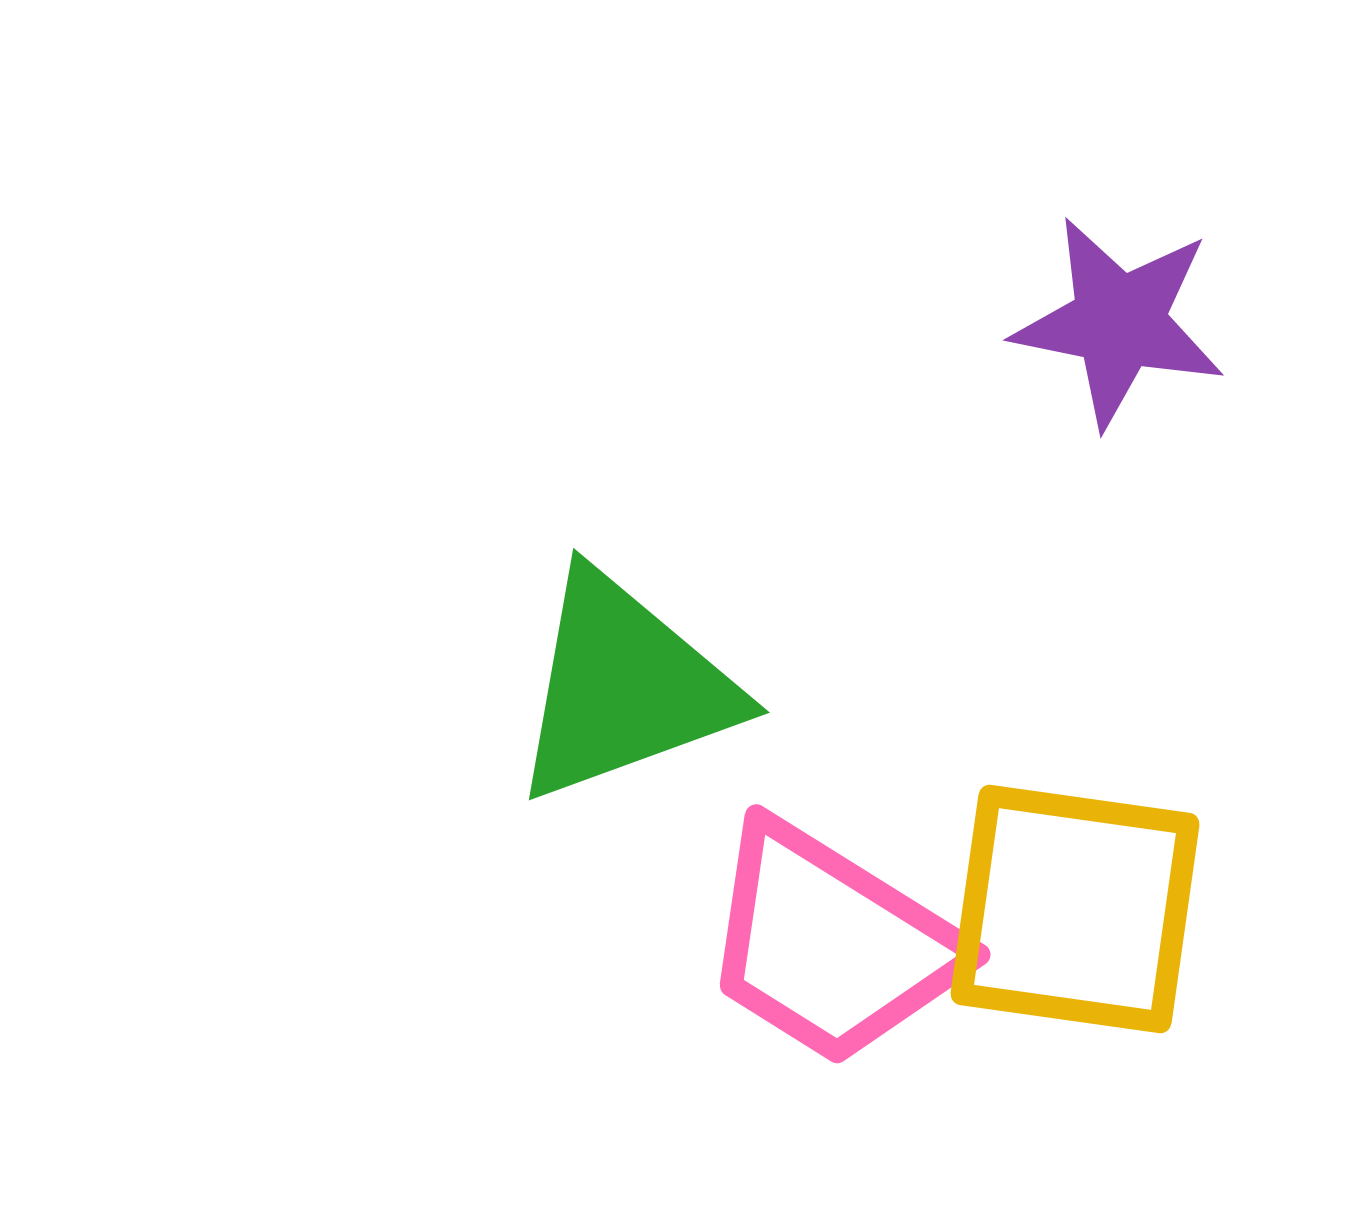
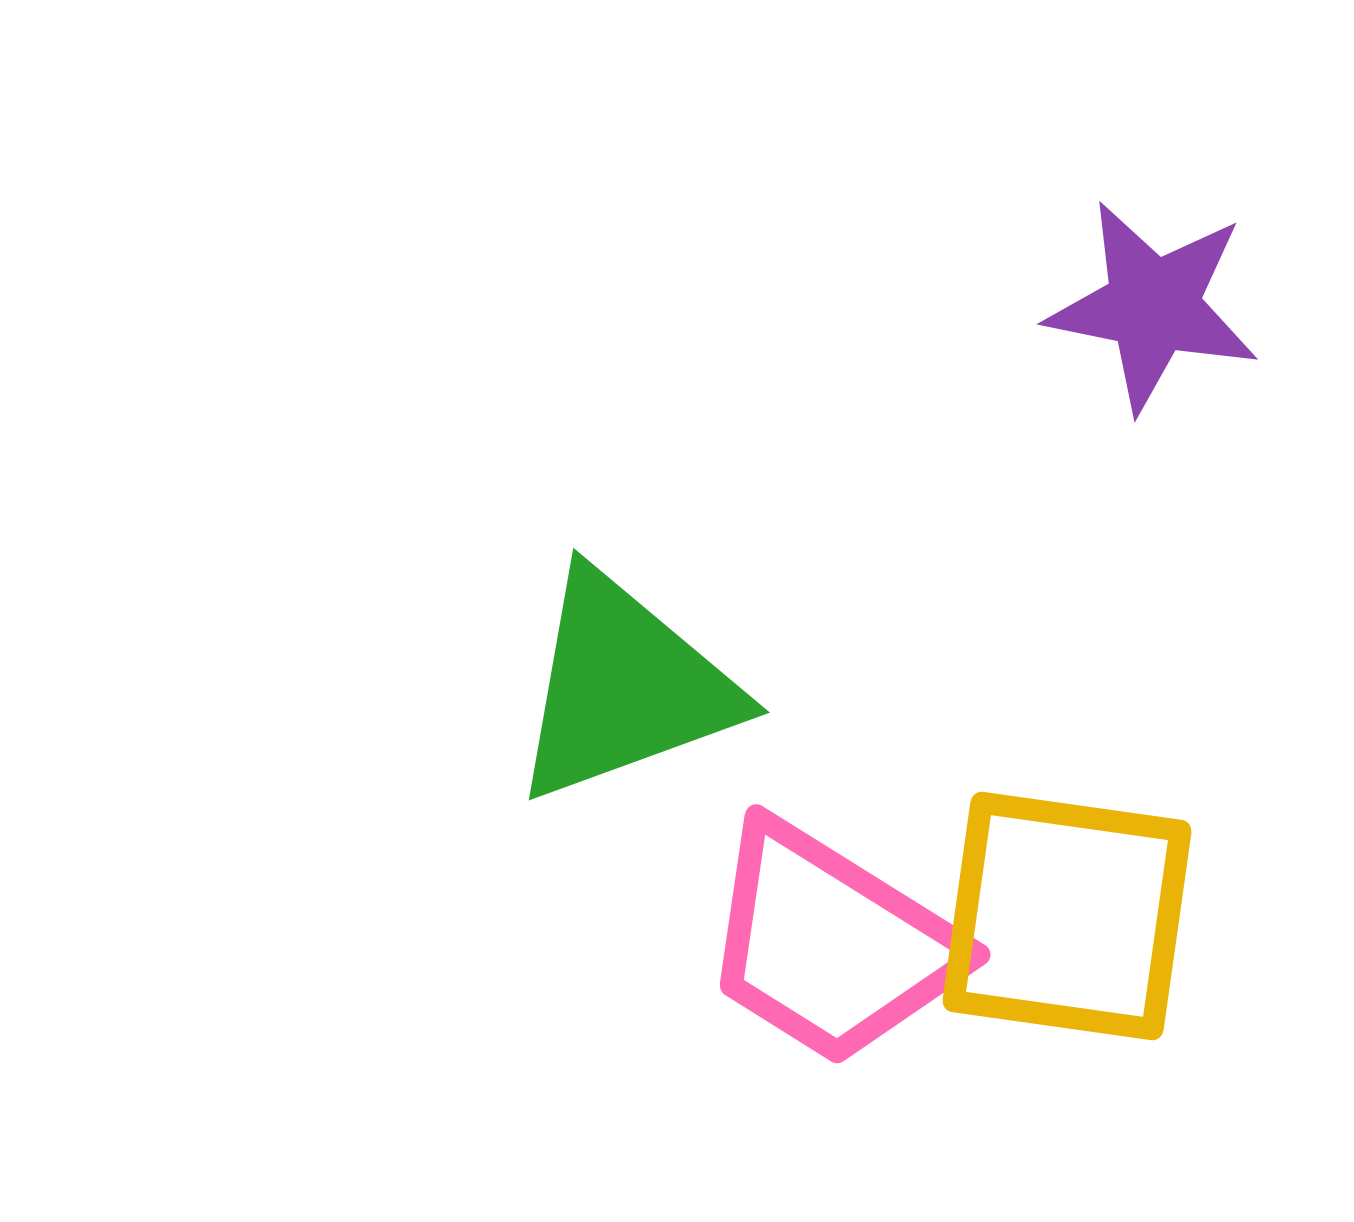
purple star: moved 34 px right, 16 px up
yellow square: moved 8 px left, 7 px down
